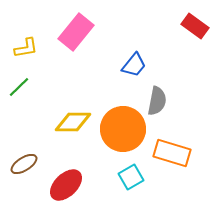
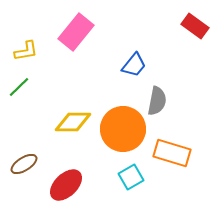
yellow L-shape: moved 3 px down
